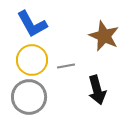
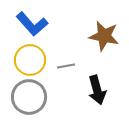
blue L-shape: rotated 12 degrees counterclockwise
brown star: rotated 12 degrees counterclockwise
yellow circle: moved 2 px left
